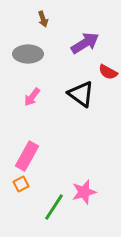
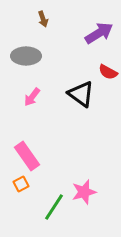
purple arrow: moved 14 px right, 10 px up
gray ellipse: moved 2 px left, 2 px down
pink rectangle: rotated 64 degrees counterclockwise
